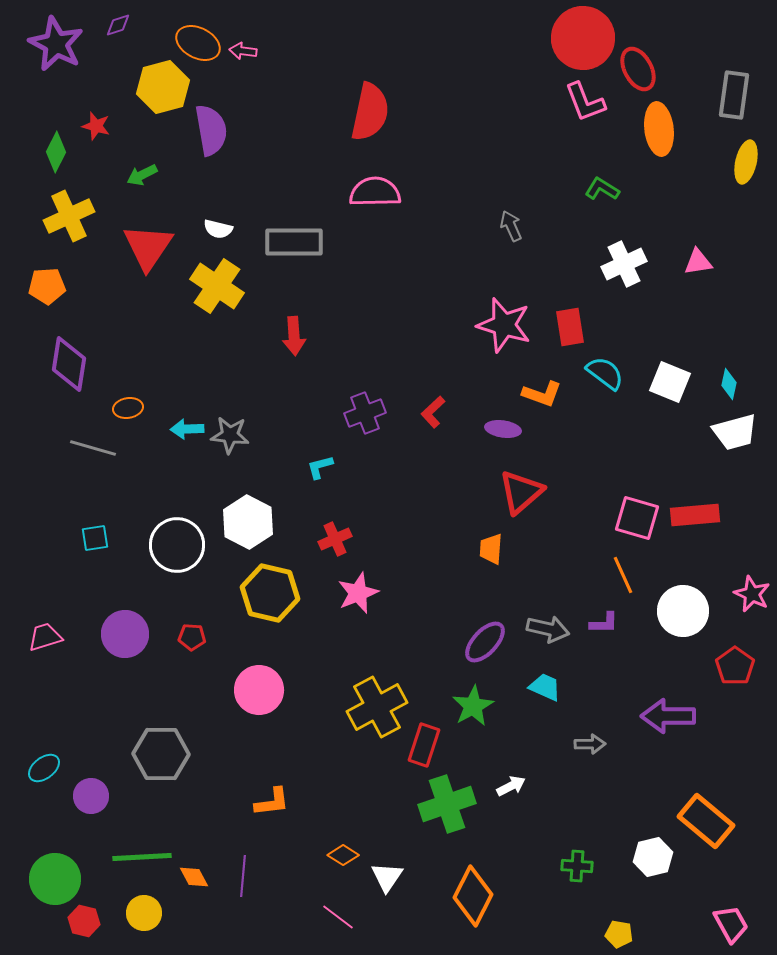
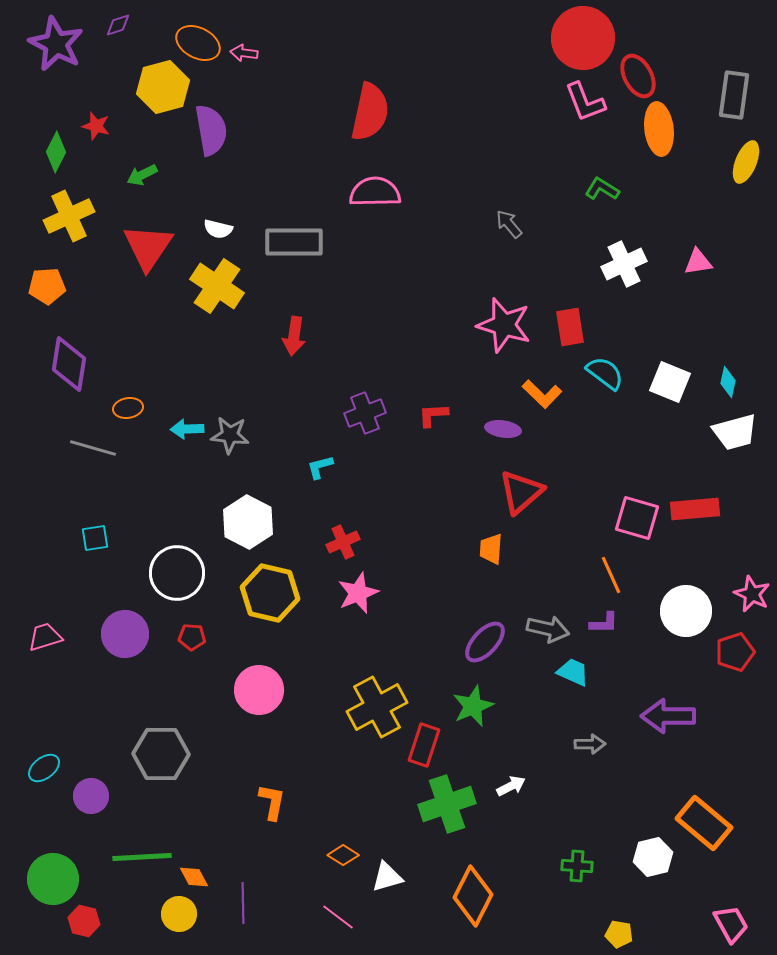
pink arrow at (243, 51): moved 1 px right, 2 px down
red ellipse at (638, 69): moved 7 px down
yellow ellipse at (746, 162): rotated 9 degrees clockwise
gray arrow at (511, 226): moved 2 px left, 2 px up; rotated 16 degrees counterclockwise
red arrow at (294, 336): rotated 12 degrees clockwise
cyan diamond at (729, 384): moved 1 px left, 2 px up
orange L-shape at (542, 394): rotated 24 degrees clockwise
red L-shape at (433, 412): moved 3 px down; rotated 40 degrees clockwise
red rectangle at (695, 515): moved 6 px up
red cross at (335, 539): moved 8 px right, 3 px down
white circle at (177, 545): moved 28 px down
orange line at (623, 575): moved 12 px left
white circle at (683, 611): moved 3 px right
red pentagon at (735, 666): moved 14 px up; rotated 18 degrees clockwise
cyan trapezoid at (545, 687): moved 28 px right, 15 px up
green star at (473, 706): rotated 6 degrees clockwise
orange L-shape at (272, 802): rotated 72 degrees counterclockwise
orange rectangle at (706, 821): moved 2 px left, 2 px down
purple line at (243, 876): moved 27 px down; rotated 6 degrees counterclockwise
white triangle at (387, 877): rotated 40 degrees clockwise
green circle at (55, 879): moved 2 px left
yellow circle at (144, 913): moved 35 px right, 1 px down
